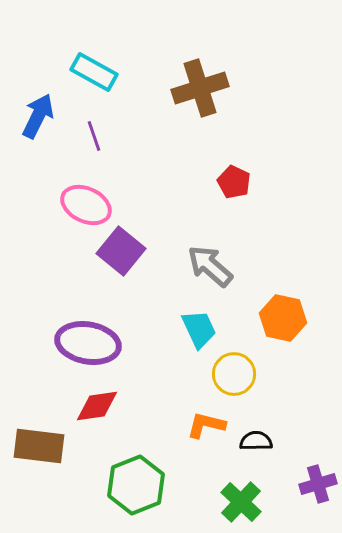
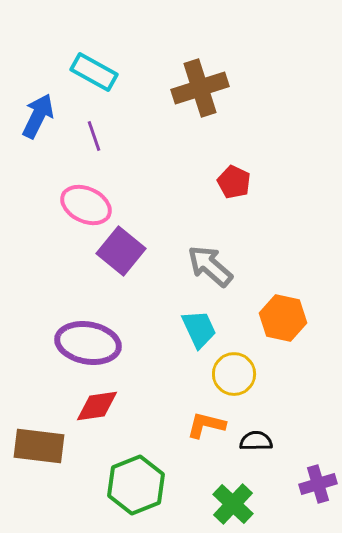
green cross: moved 8 px left, 2 px down
